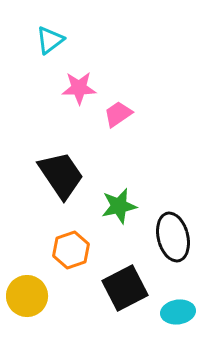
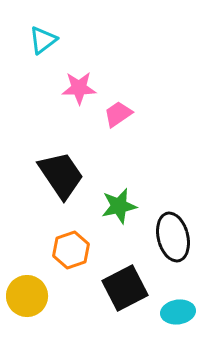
cyan triangle: moved 7 px left
